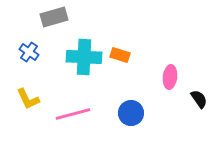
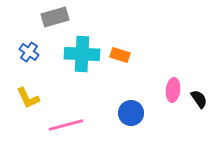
gray rectangle: moved 1 px right
cyan cross: moved 2 px left, 3 px up
pink ellipse: moved 3 px right, 13 px down
yellow L-shape: moved 1 px up
pink line: moved 7 px left, 11 px down
